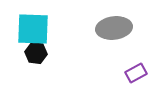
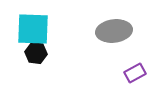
gray ellipse: moved 3 px down
purple rectangle: moved 1 px left
